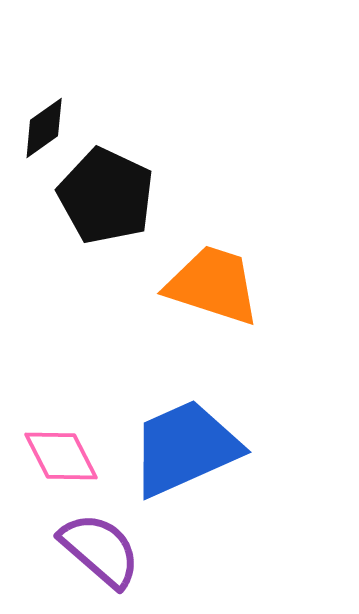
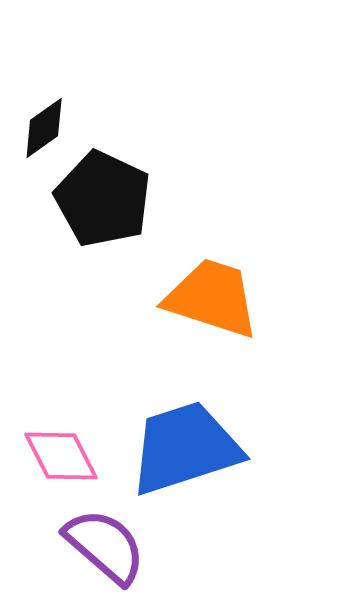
black pentagon: moved 3 px left, 3 px down
orange trapezoid: moved 1 px left, 13 px down
blue trapezoid: rotated 6 degrees clockwise
purple semicircle: moved 5 px right, 4 px up
